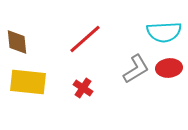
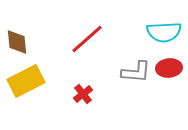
red line: moved 2 px right
gray L-shape: moved 3 px down; rotated 36 degrees clockwise
yellow rectangle: moved 2 px left, 1 px up; rotated 33 degrees counterclockwise
red cross: moved 6 px down; rotated 18 degrees clockwise
